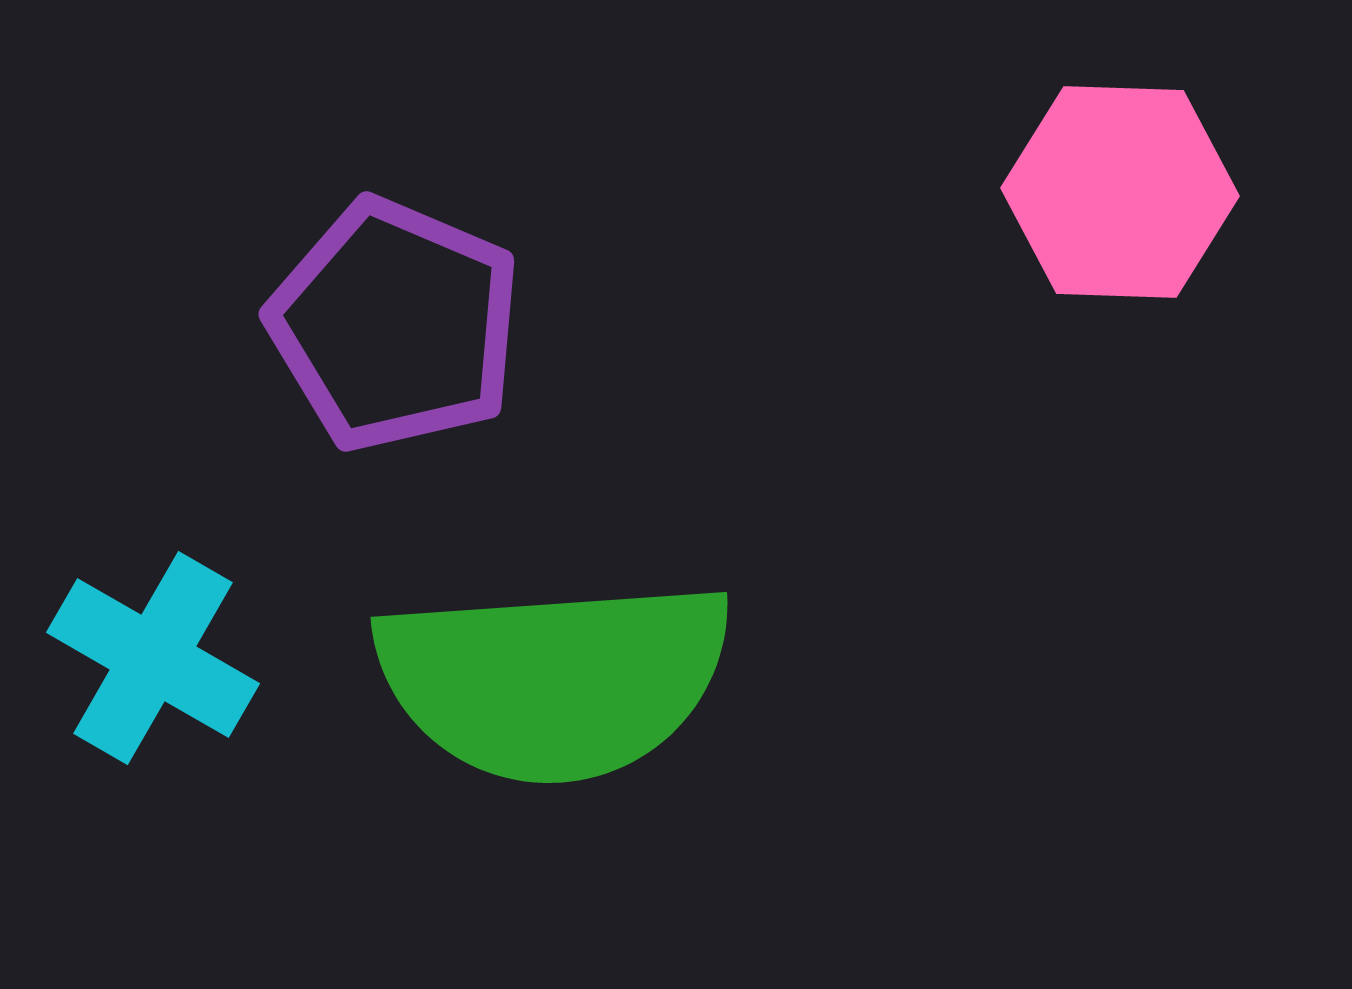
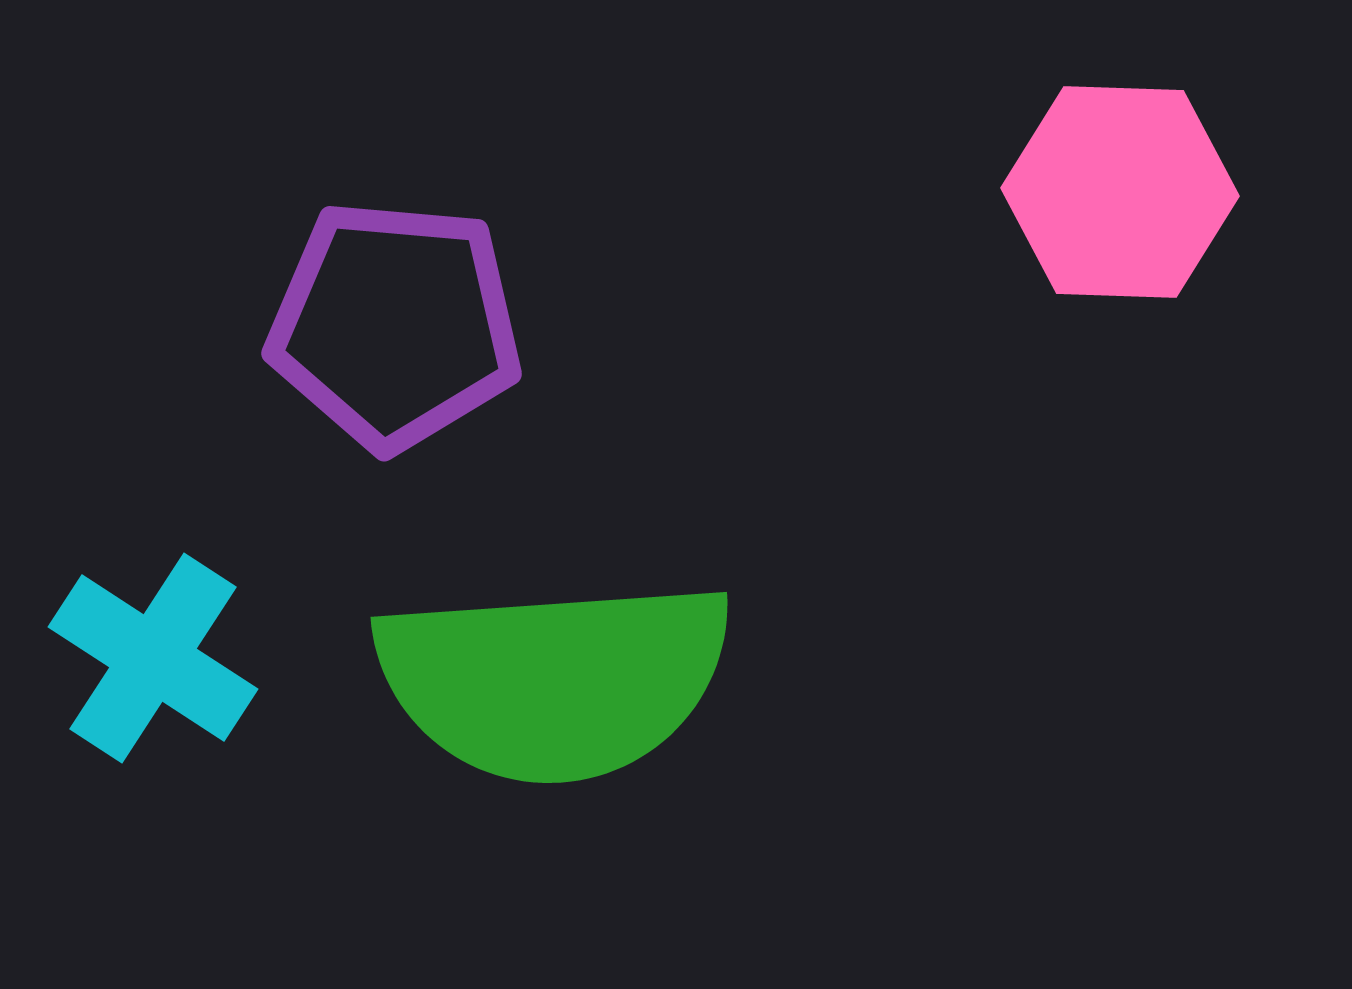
purple pentagon: rotated 18 degrees counterclockwise
cyan cross: rotated 3 degrees clockwise
